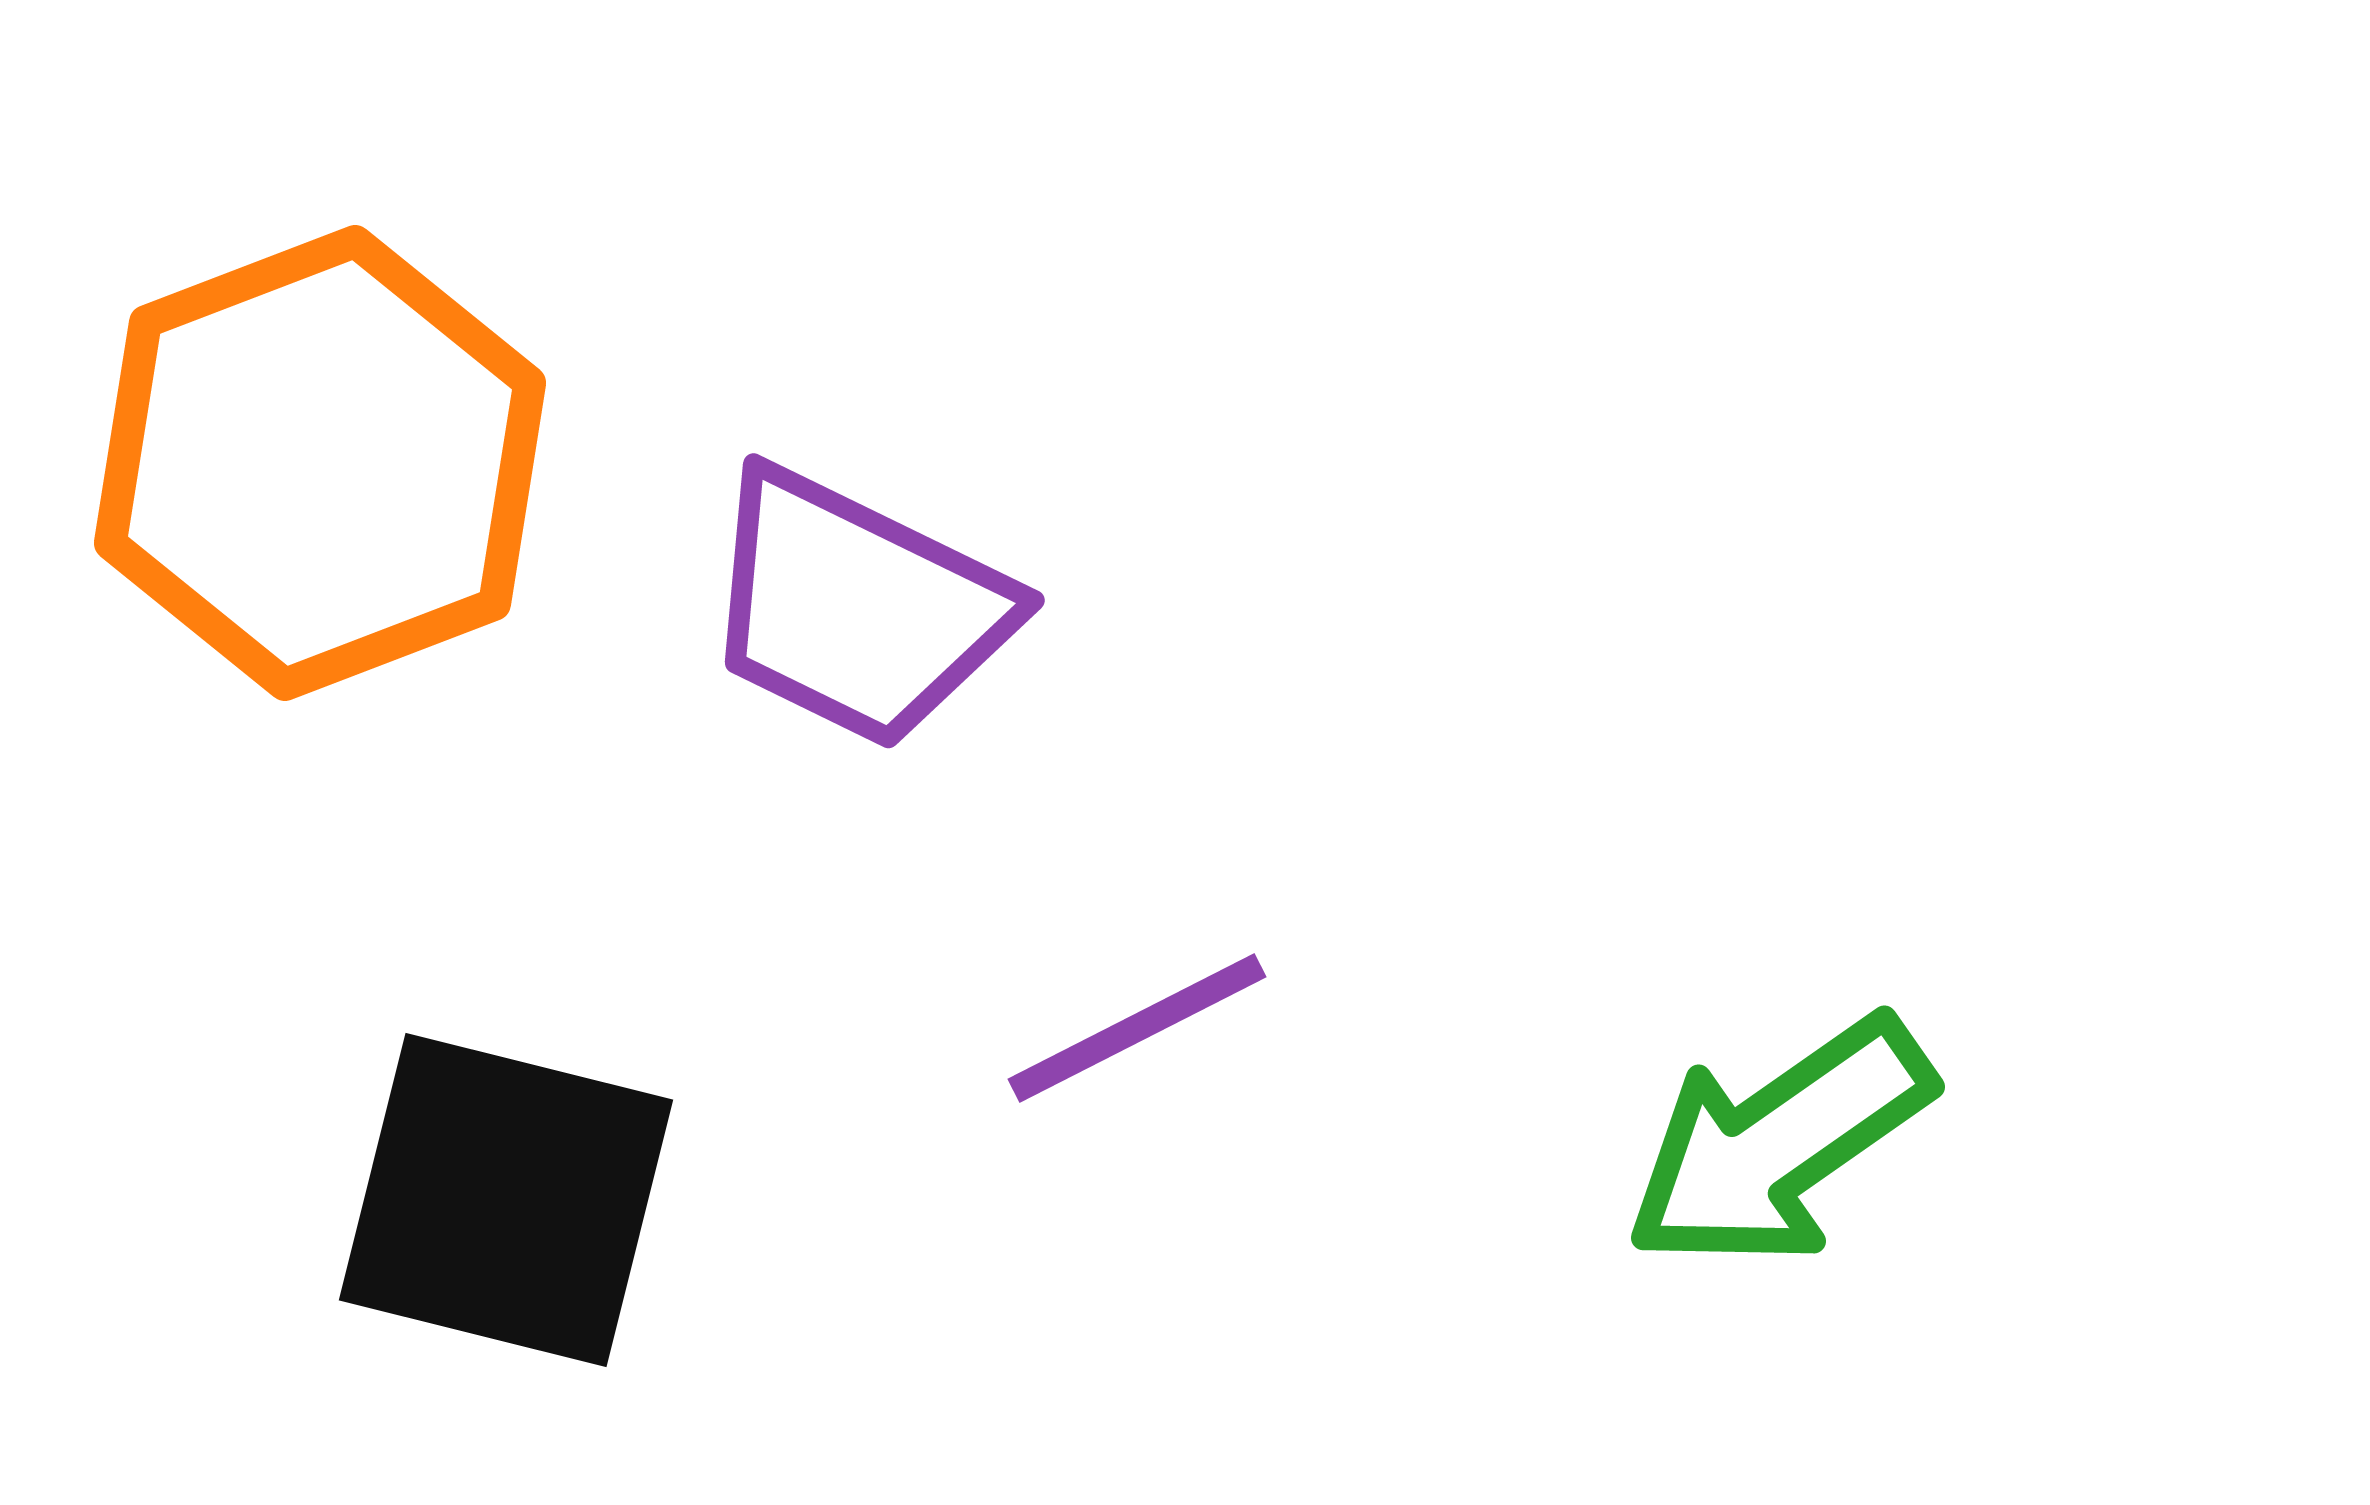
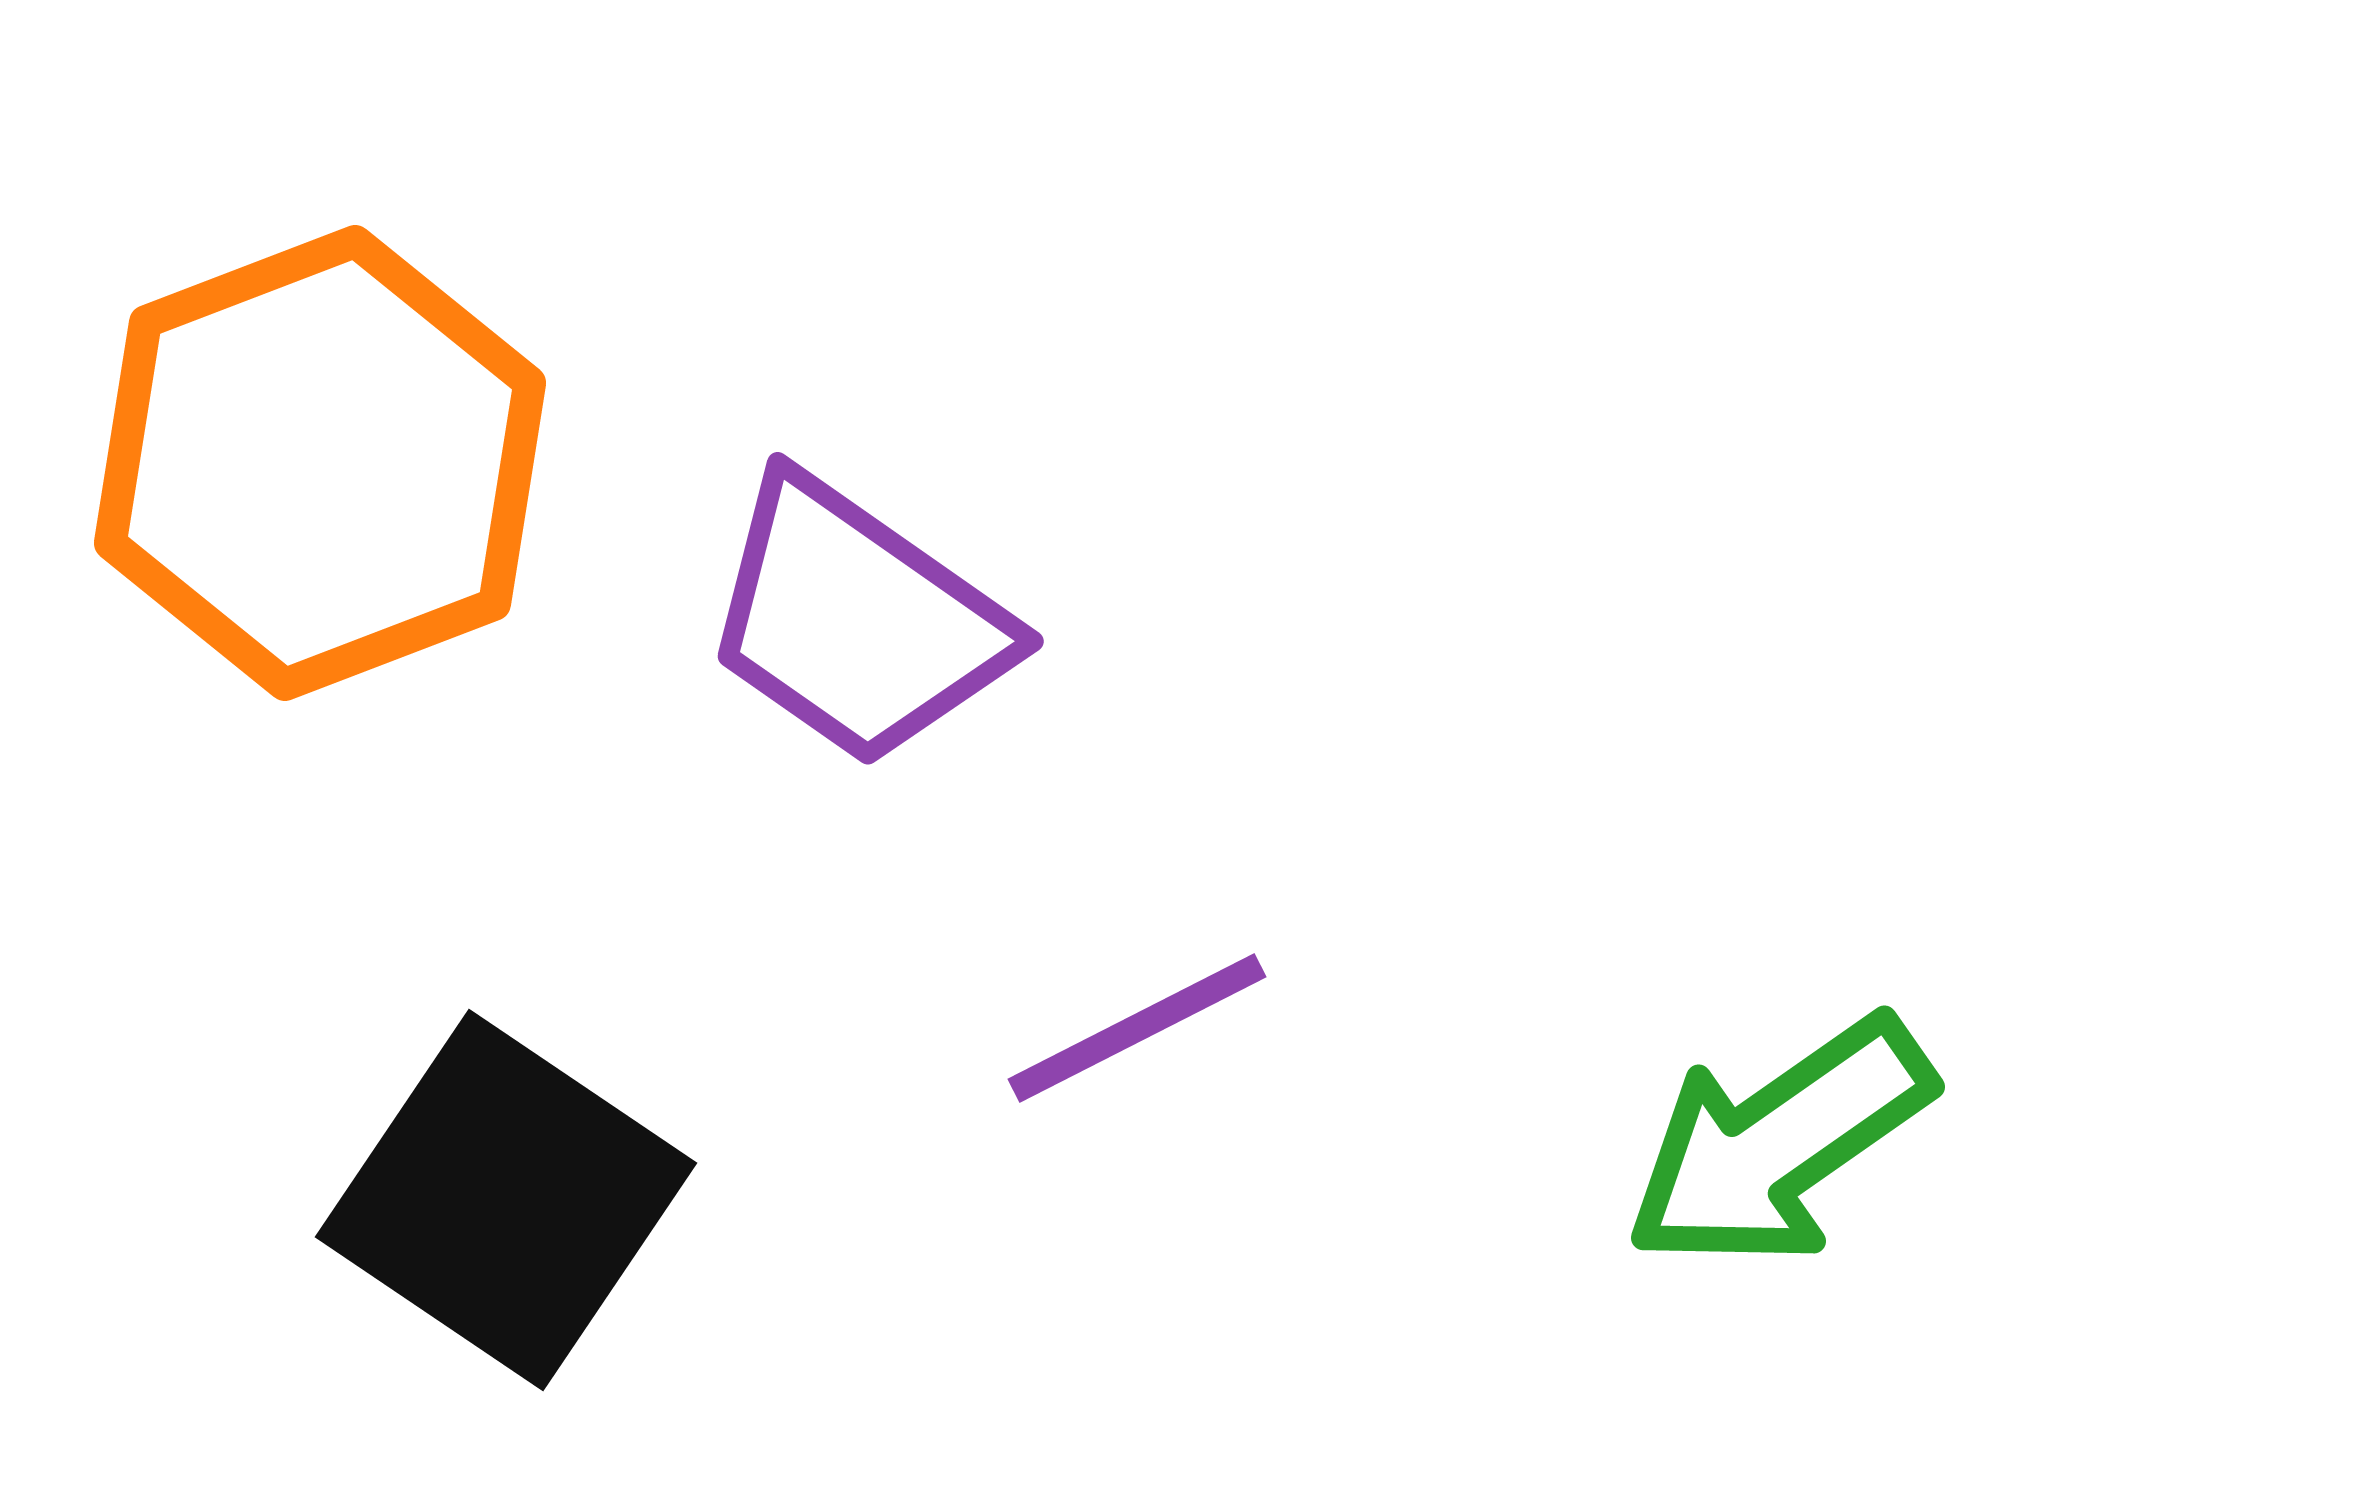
purple trapezoid: moved 13 px down; rotated 9 degrees clockwise
black square: rotated 20 degrees clockwise
